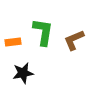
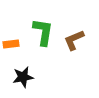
orange rectangle: moved 2 px left, 2 px down
black star: moved 4 px down
